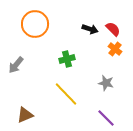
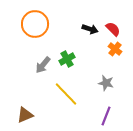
green cross: rotated 14 degrees counterclockwise
gray arrow: moved 27 px right
purple line: moved 2 px up; rotated 66 degrees clockwise
